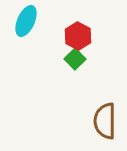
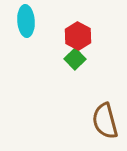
cyan ellipse: rotated 28 degrees counterclockwise
brown semicircle: rotated 15 degrees counterclockwise
